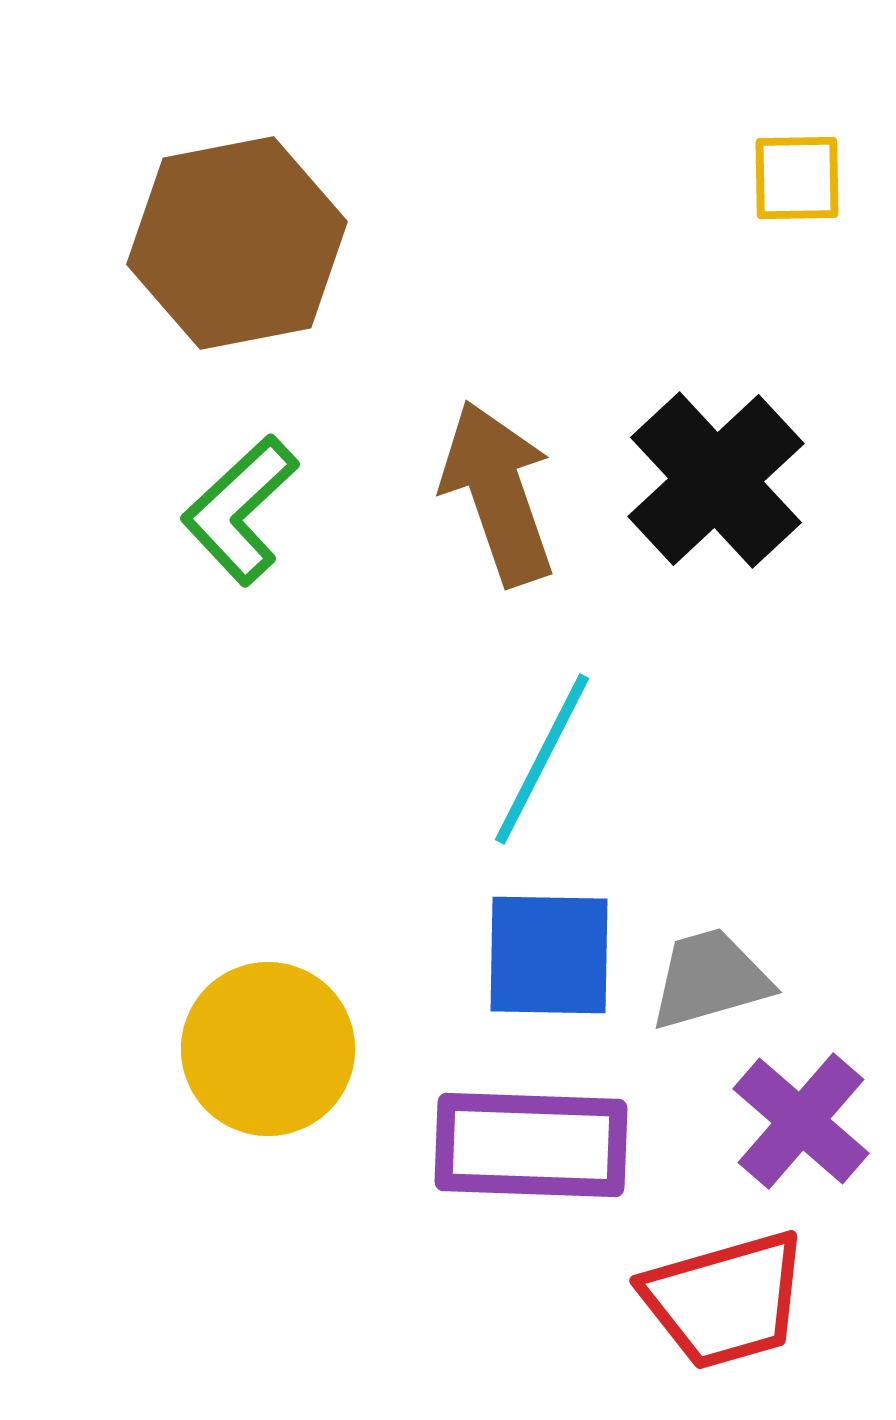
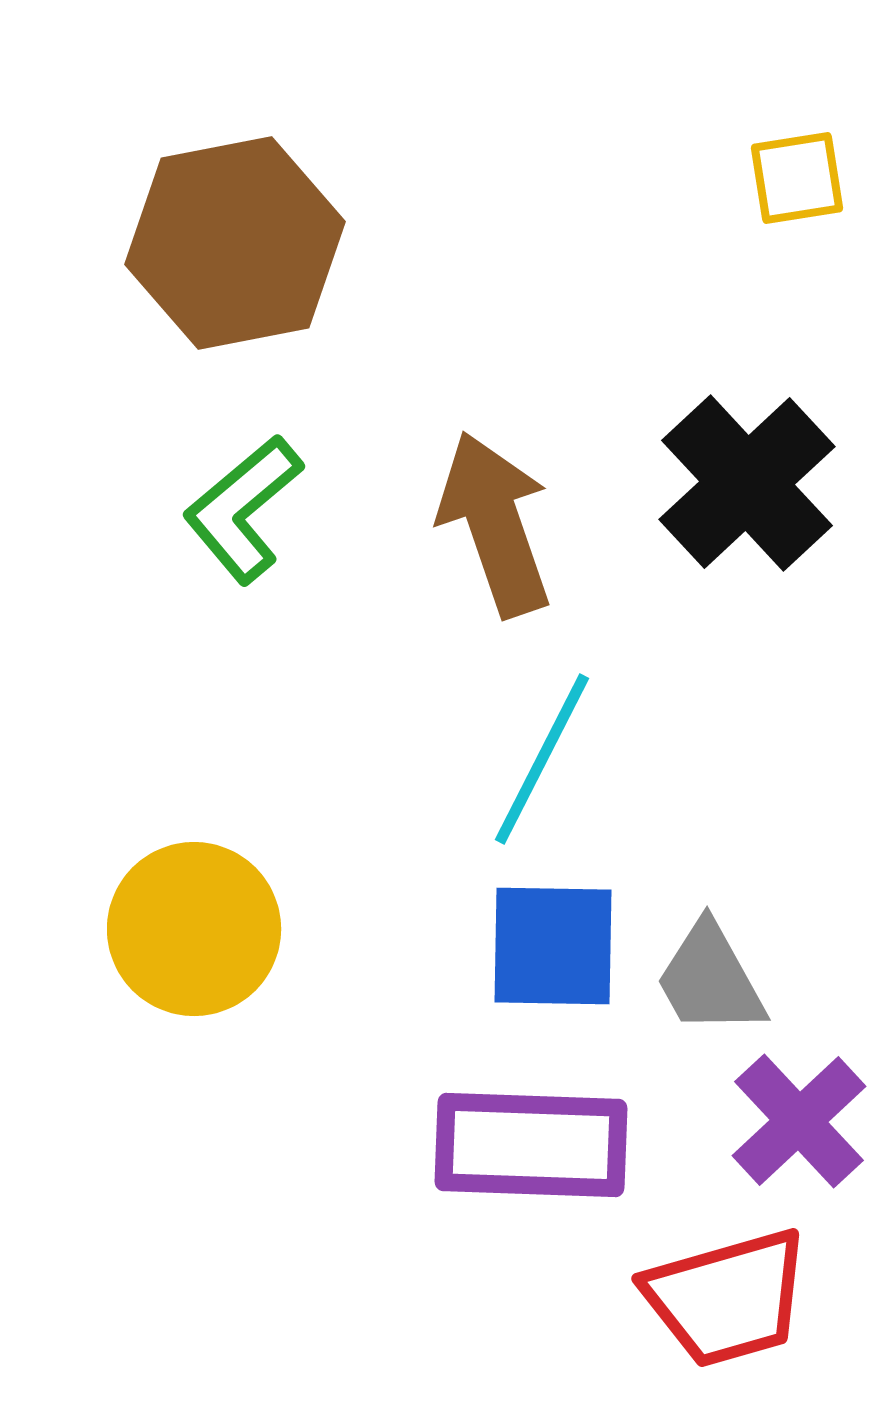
yellow square: rotated 8 degrees counterclockwise
brown hexagon: moved 2 px left
black cross: moved 31 px right, 3 px down
brown arrow: moved 3 px left, 31 px down
green L-shape: moved 3 px right, 1 px up; rotated 3 degrees clockwise
blue square: moved 4 px right, 9 px up
gray trapezoid: rotated 103 degrees counterclockwise
yellow circle: moved 74 px left, 120 px up
purple cross: moved 2 px left; rotated 6 degrees clockwise
red trapezoid: moved 2 px right, 2 px up
